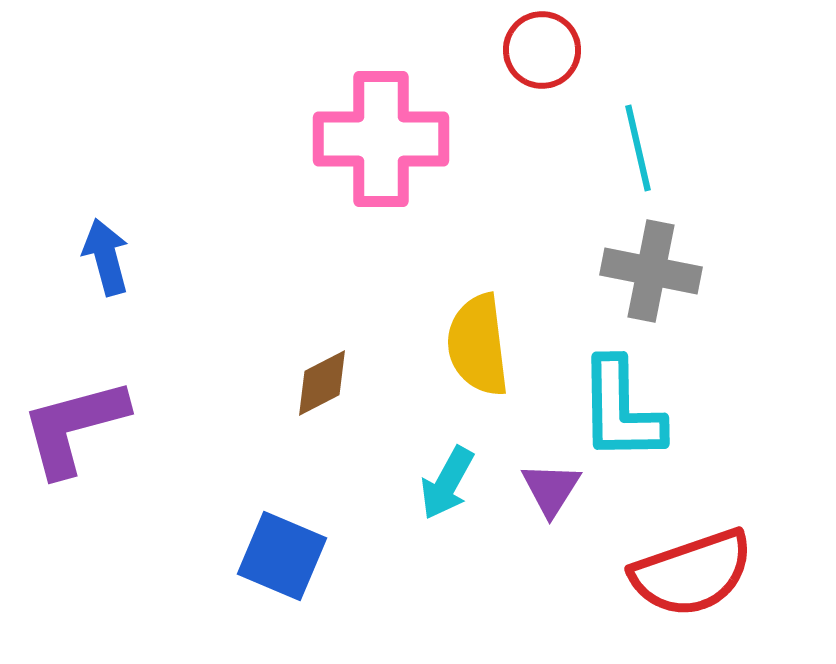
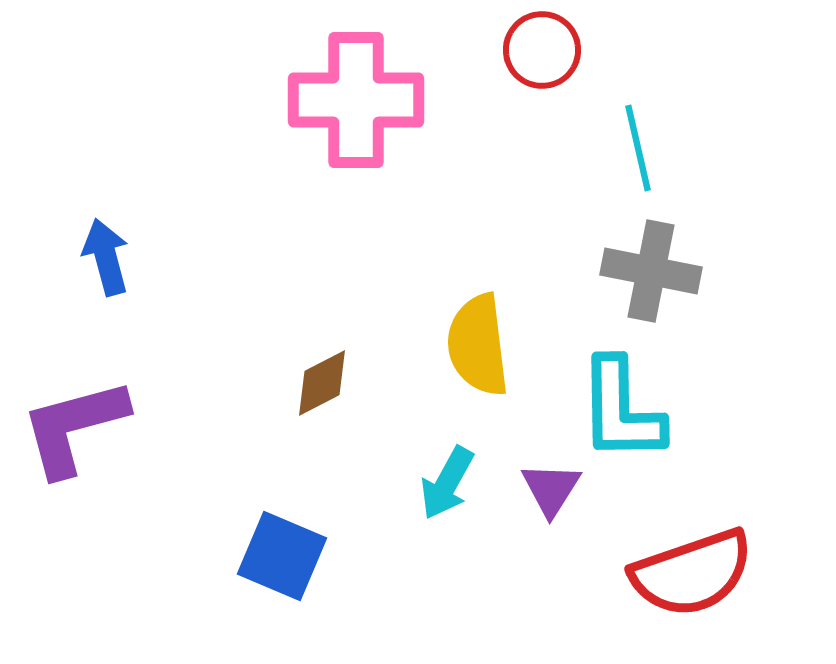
pink cross: moved 25 px left, 39 px up
